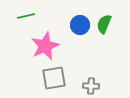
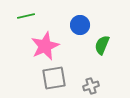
green semicircle: moved 2 px left, 21 px down
gray cross: rotated 21 degrees counterclockwise
